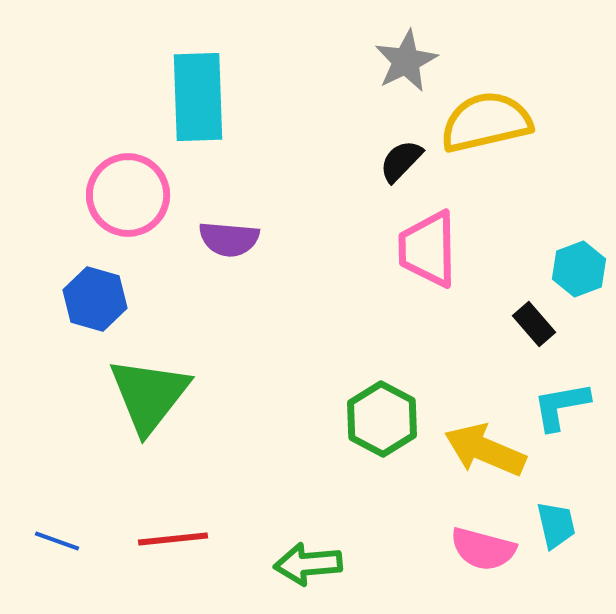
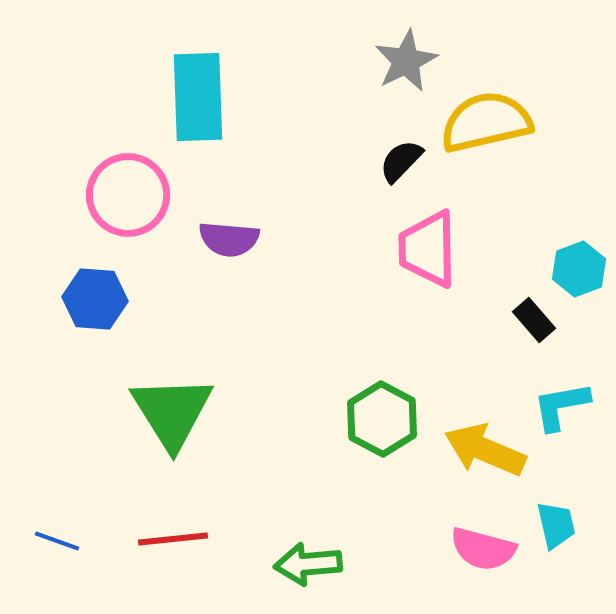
blue hexagon: rotated 12 degrees counterclockwise
black rectangle: moved 4 px up
green triangle: moved 23 px right, 17 px down; rotated 10 degrees counterclockwise
